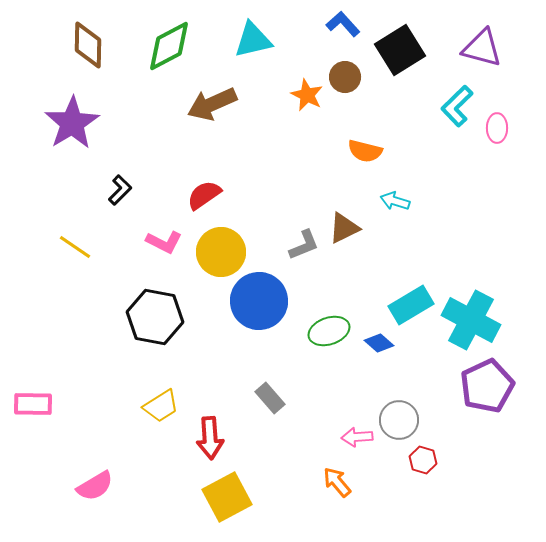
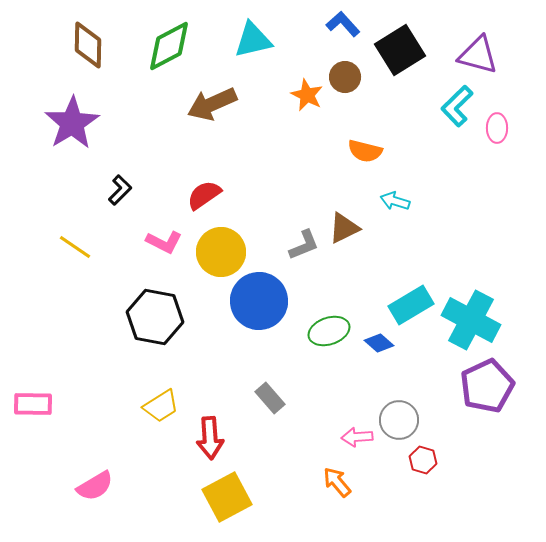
purple triangle: moved 4 px left, 7 px down
